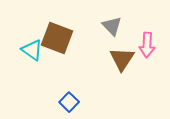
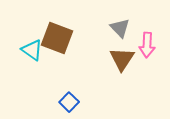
gray triangle: moved 8 px right, 2 px down
